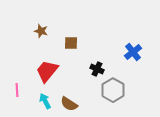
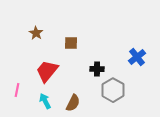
brown star: moved 5 px left, 2 px down; rotated 16 degrees clockwise
blue cross: moved 4 px right, 5 px down
black cross: rotated 24 degrees counterclockwise
pink line: rotated 16 degrees clockwise
brown semicircle: moved 4 px right, 1 px up; rotated 96 degrees counterclockwise
